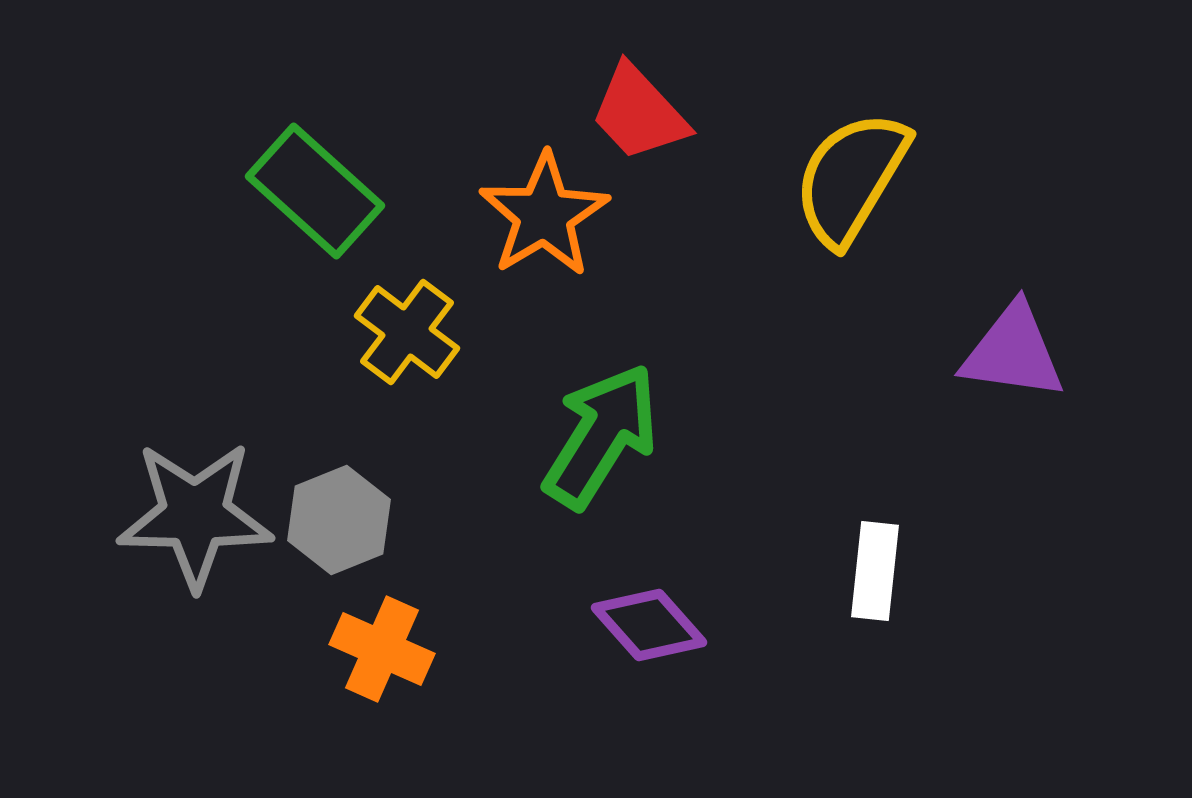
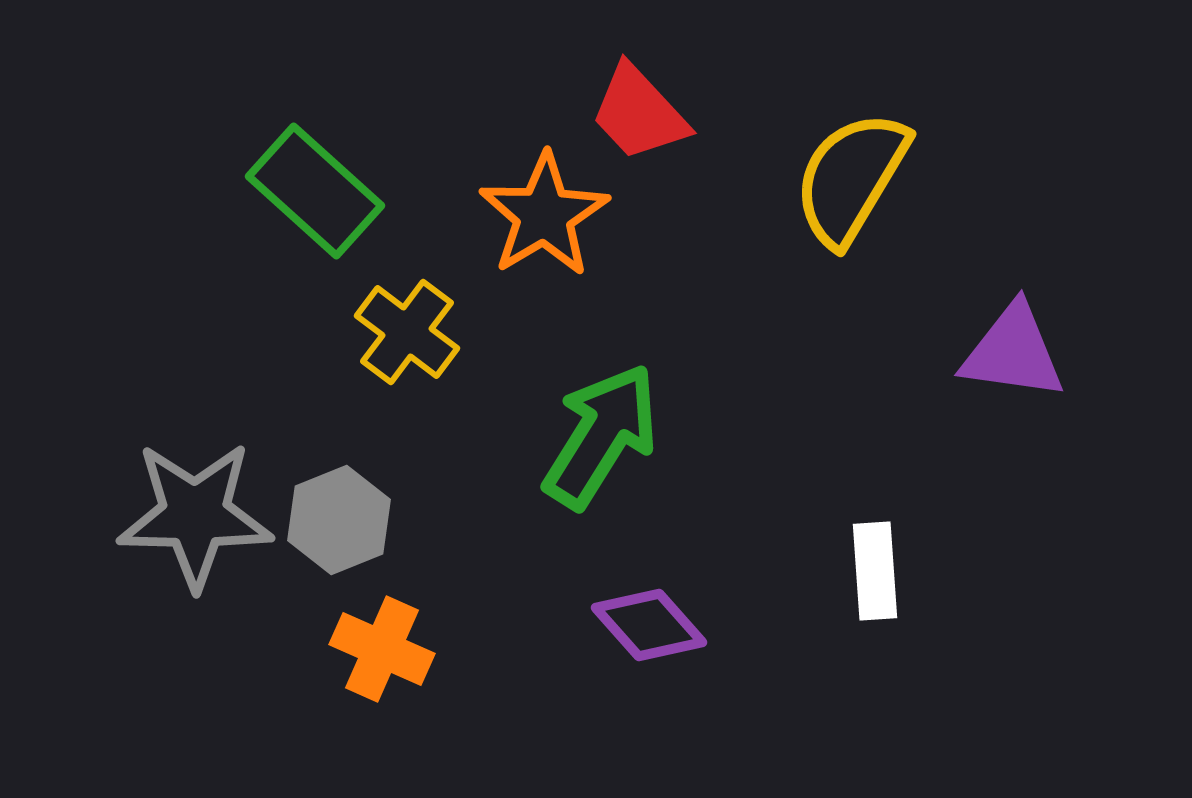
white rectangle: rotated 10 degrees counterclockwise
